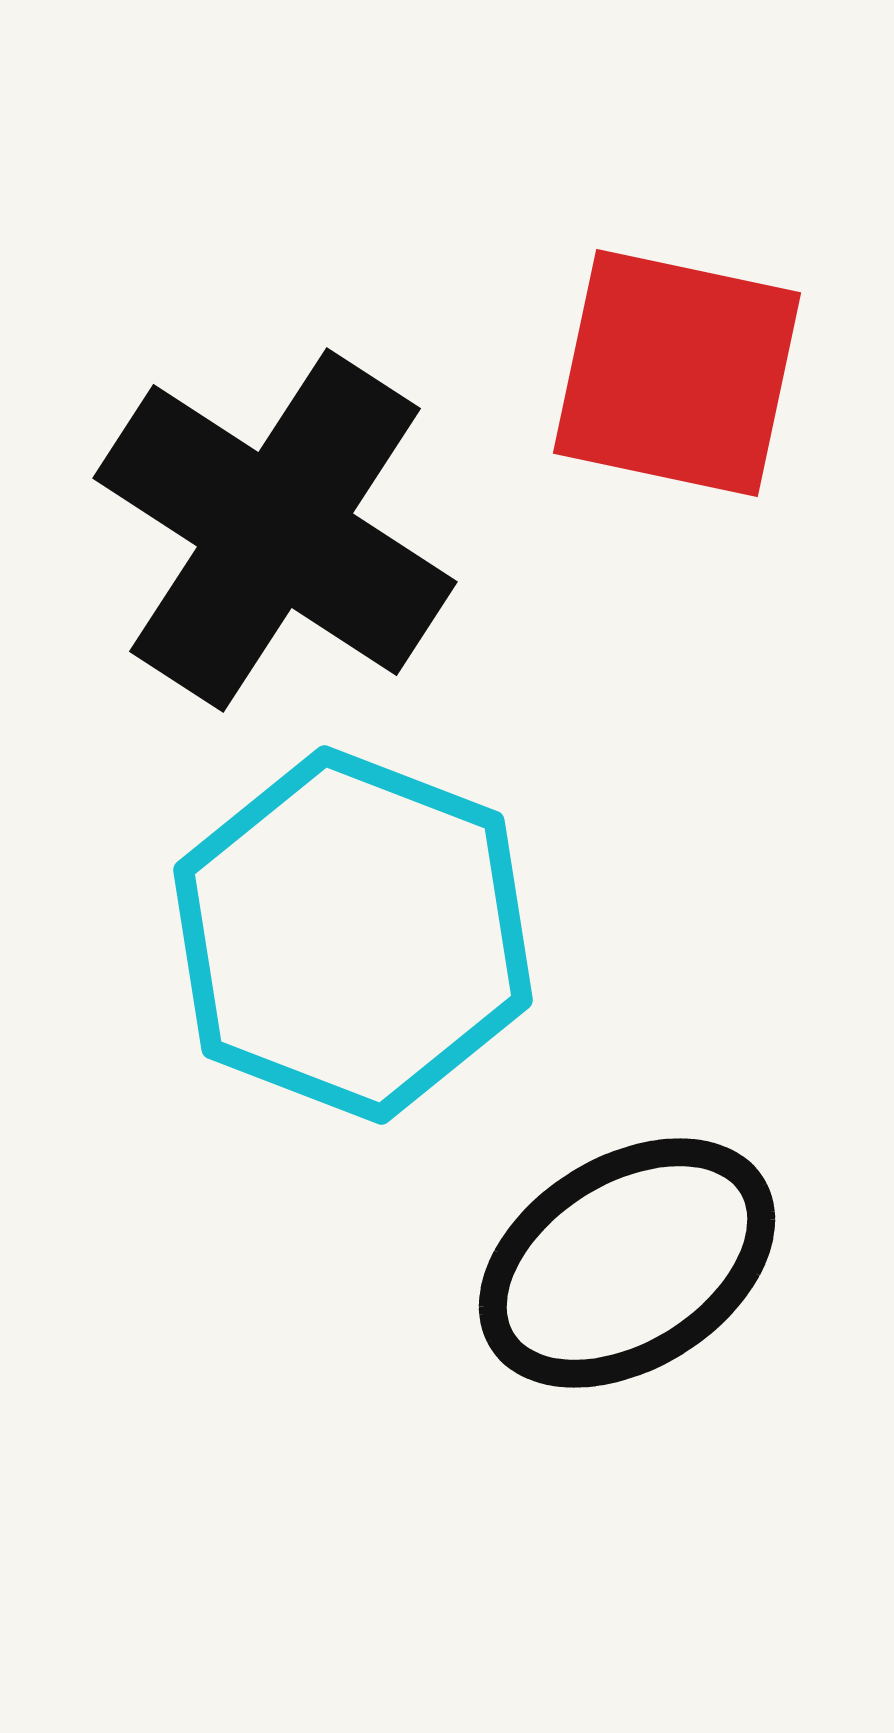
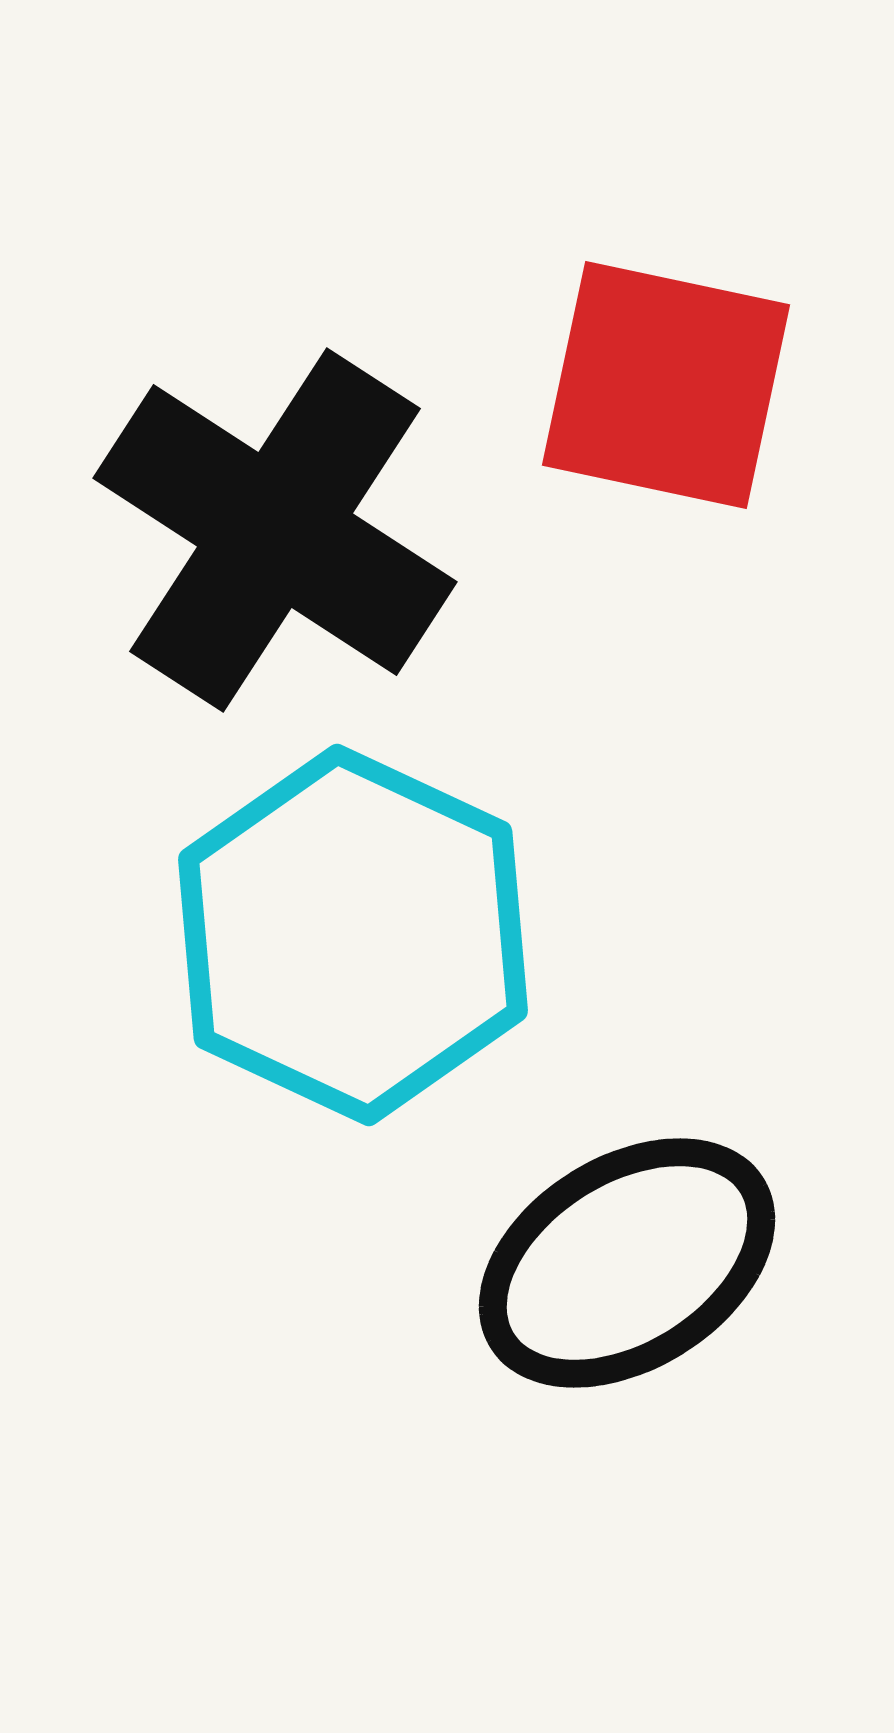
red square: moved 11 px left, 12 px down
cyan hexagon: rotated 4 degrees clockwise
